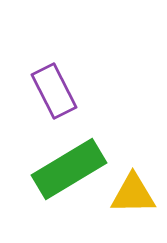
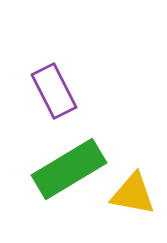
yellow triangle: rotated 12 degrees clockwise
